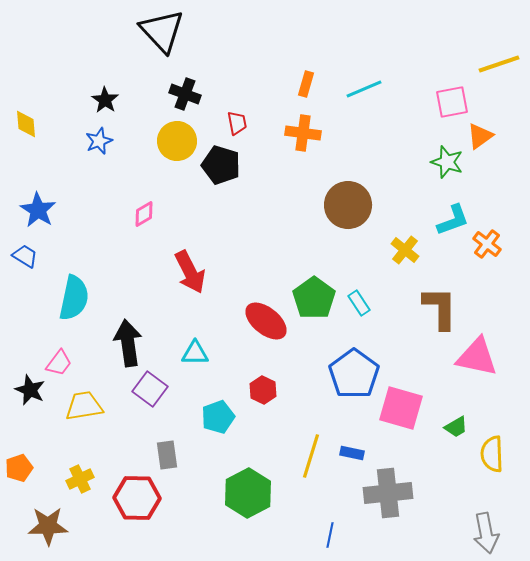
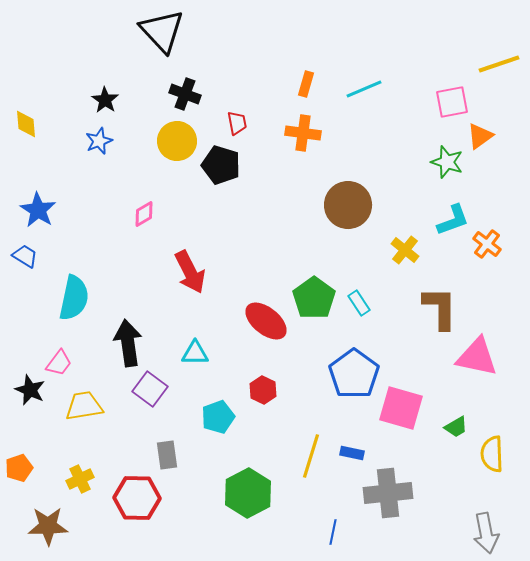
blue line at (330, 535): moved 3 px right, 3 px up
